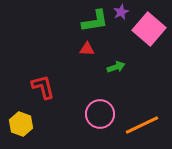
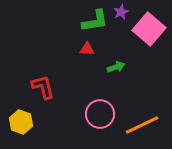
yellow hexagon: moved 2 px up
